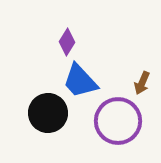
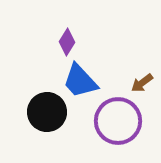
brown arrow: rotated 30 degrees clockwise
black circle: moved 1 px left, 1 px up
